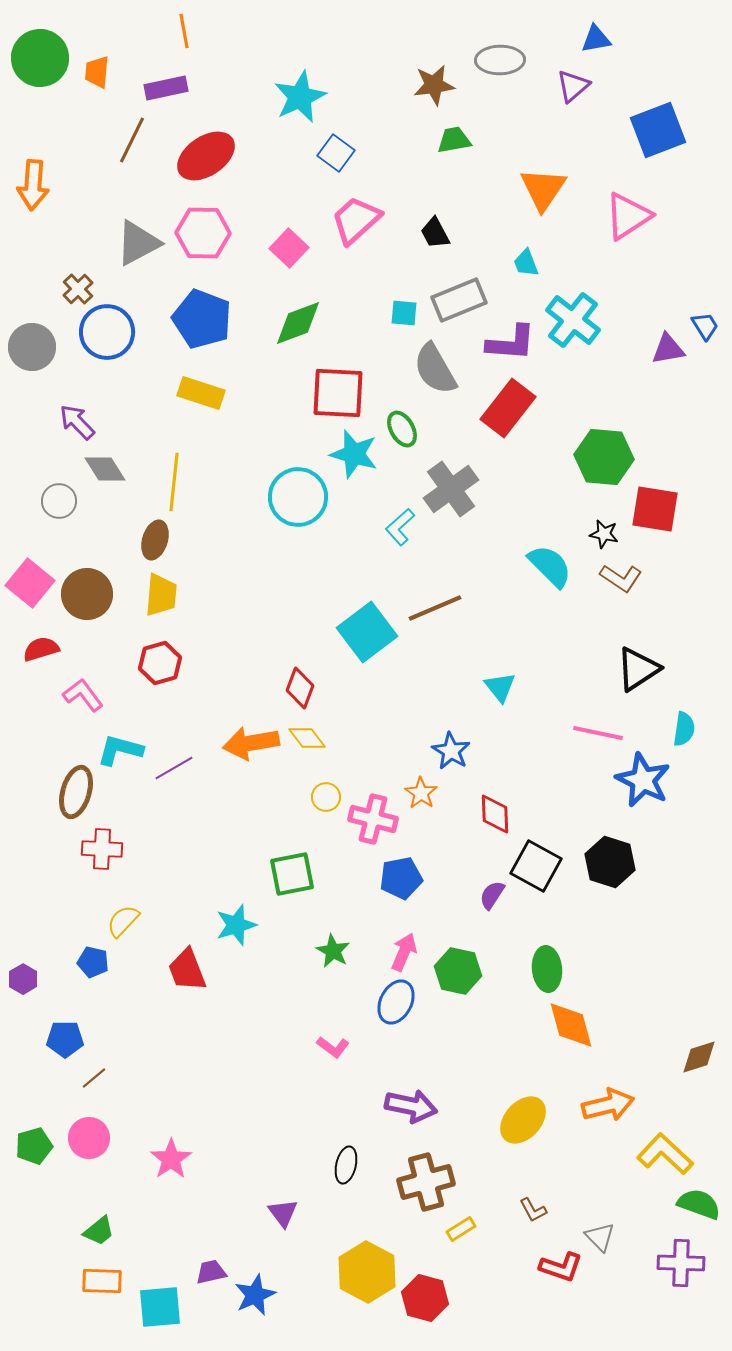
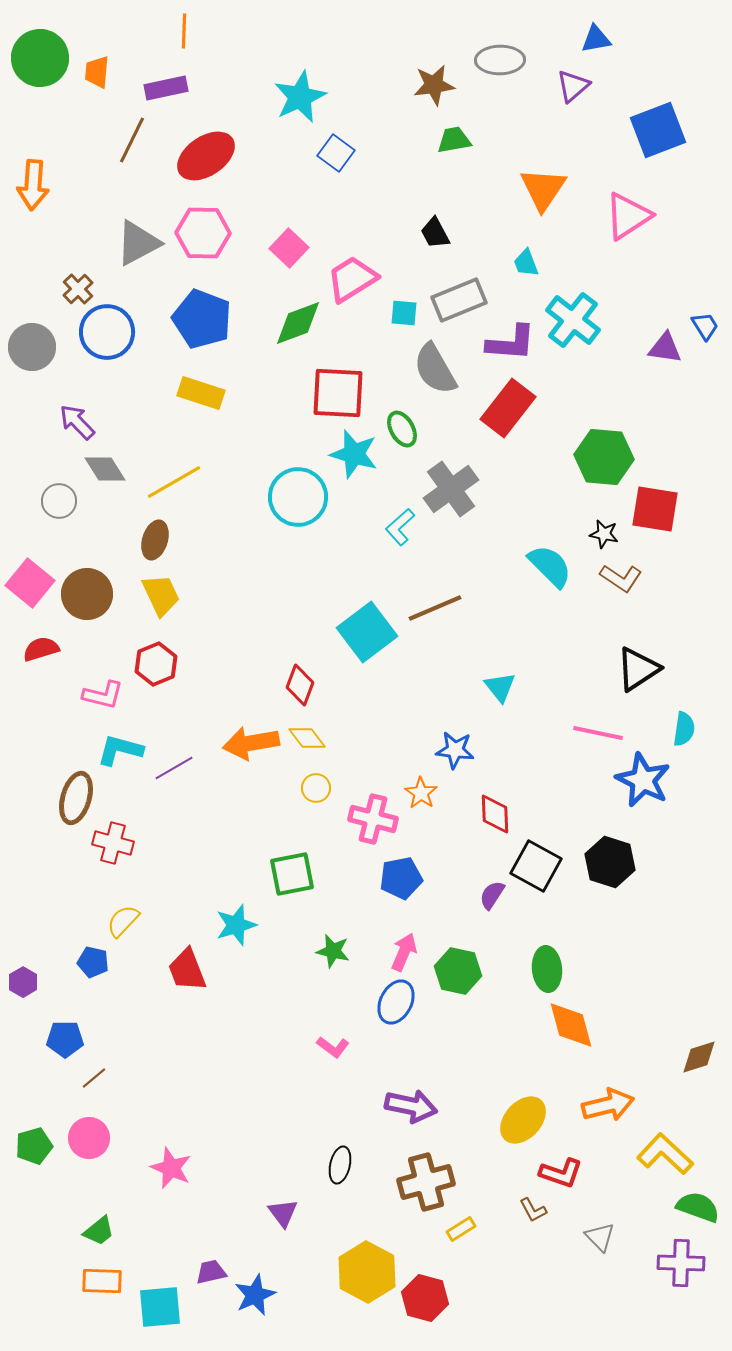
orange line at (184, 31): rotated 12 degrees clockwise
pink trapezoid at (356, 220): moved 4 px left, 59 px down; rotated 10 degrees clockwise
purple triangle at (668, 349): moved 3 px left, 1 px up; rotated 18 degrees clockwise
yellow line at (174, 482): rotated 54 degrees clockwise
yellow trapezoid at (161, 595): rotated 30 degrees counterclockwise
red hexagon at (160, 663): moved 4 px left, 1 px down; rotated 6 degrees counterclockwise
red diamond at (300, 688): moved 3 px up
pink L-shape at (83, 695): moved 20 px right; rotated 141 degrees clockwise
blue star at (451, 751): moved 4 px right, 1 px up; rotated 24 degrees counterclockwise
brown ellipse at (76, 792): moved 6 px down
yellow circle at (326, 797): moved 10 px left, 9 px up
red cross at (102, 849): moved 11 px right, 6 px up; rotated 12 degrees clockwise
green star at (333, 951): rotated 16 degrees counterclockwise
purple hexagon at (23, 979): moved 3 px down
pink star at (171, 1159): moved 9 px down; rotated 15 degrees counterclockwise
black ellipse at (346, 1165): moved 6 px left
green semicircle at (699, 1204): moved 1 px left, 3 px down
red L-shape at (561, 1267): moved 94 px up
